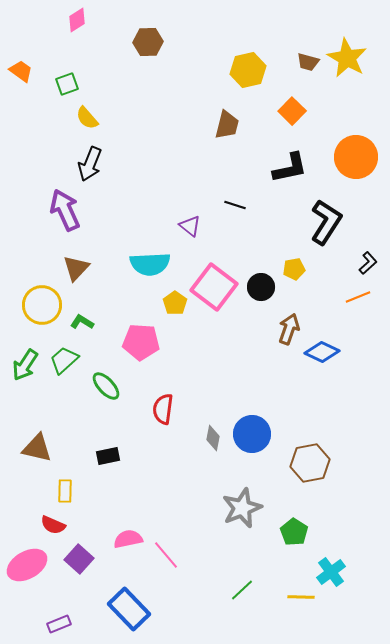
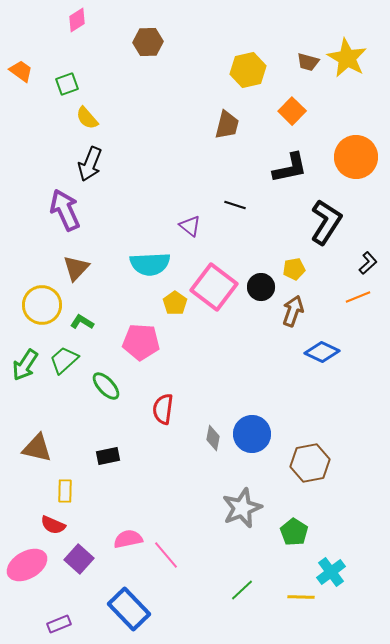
brown arrow at (289, 329): moved 4 px right, 18 px up
